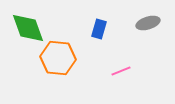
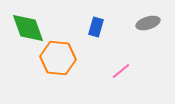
blue rectangle: moved 3 px left, 2 px up
pink line: rotated 18 degrees counterclockwise
